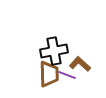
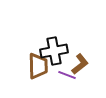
brown L-shape: rotated 100 degrees clockwise
brown trapezoid: moved 11 px left, 8 px up
